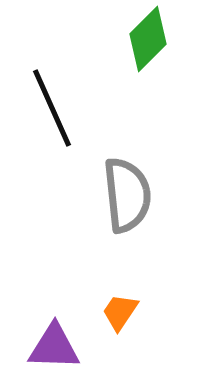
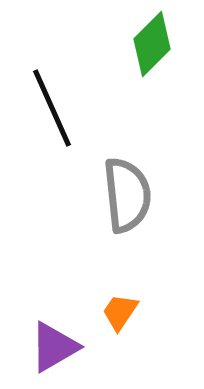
green diamond: moved 4 px right, 5 px down
purple triangle: rotated 32 degrees counterclockwise
